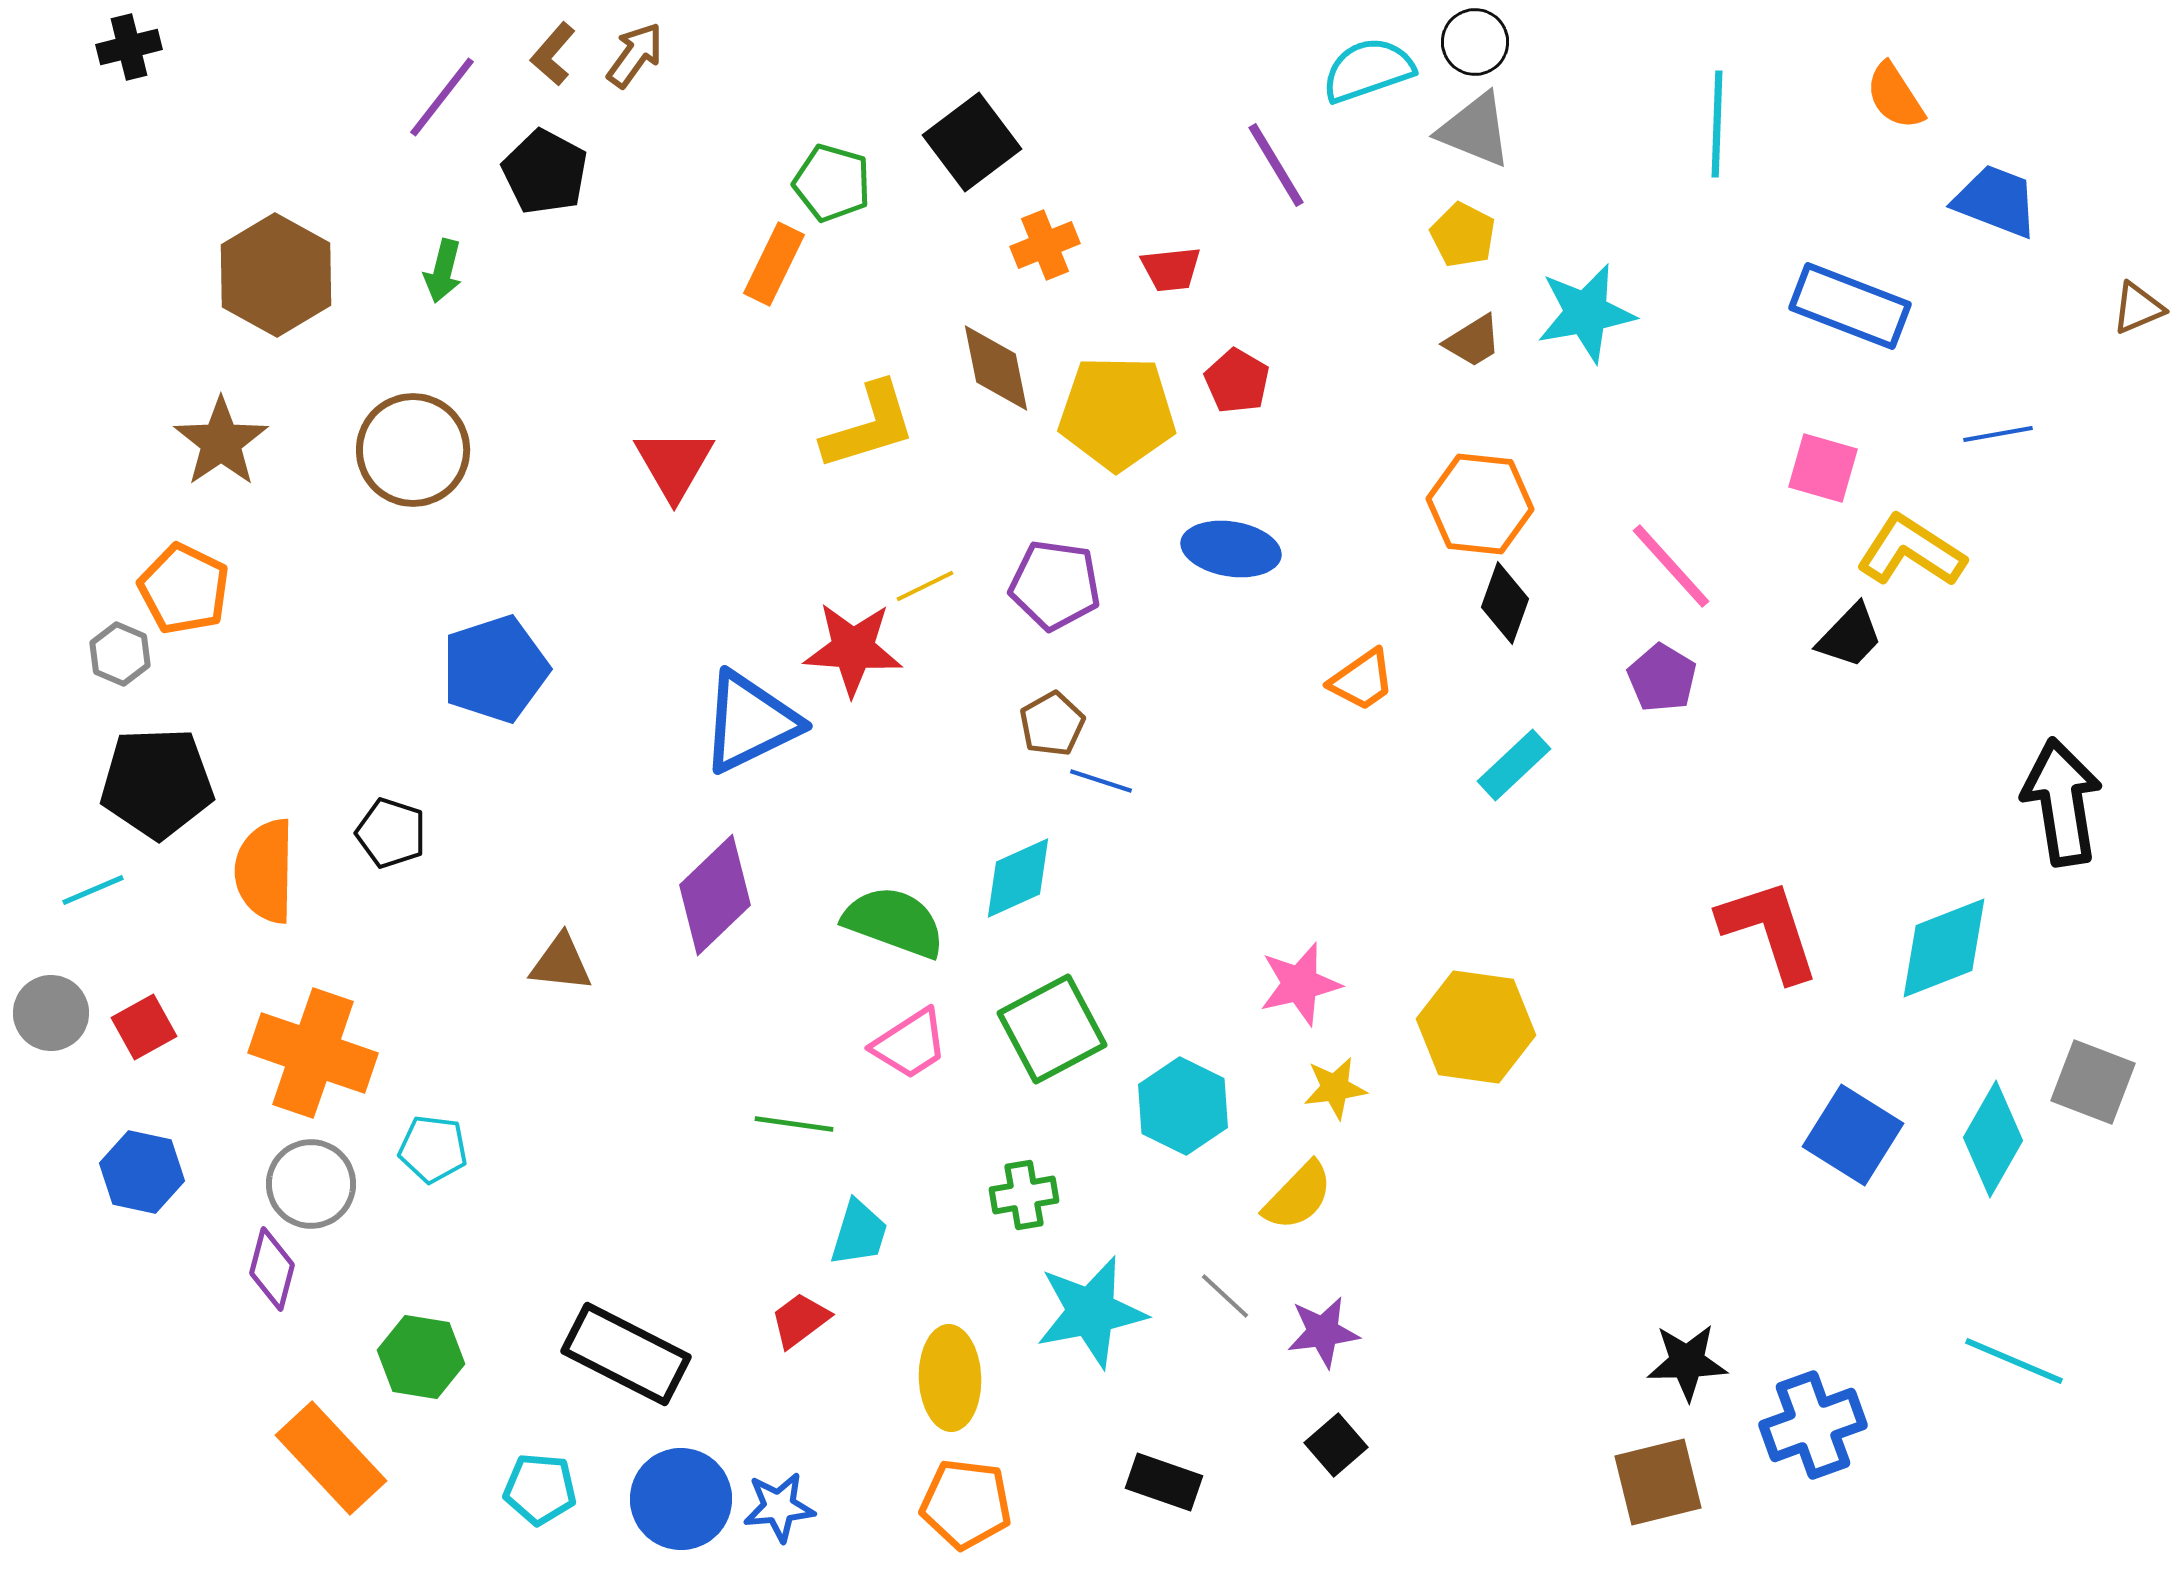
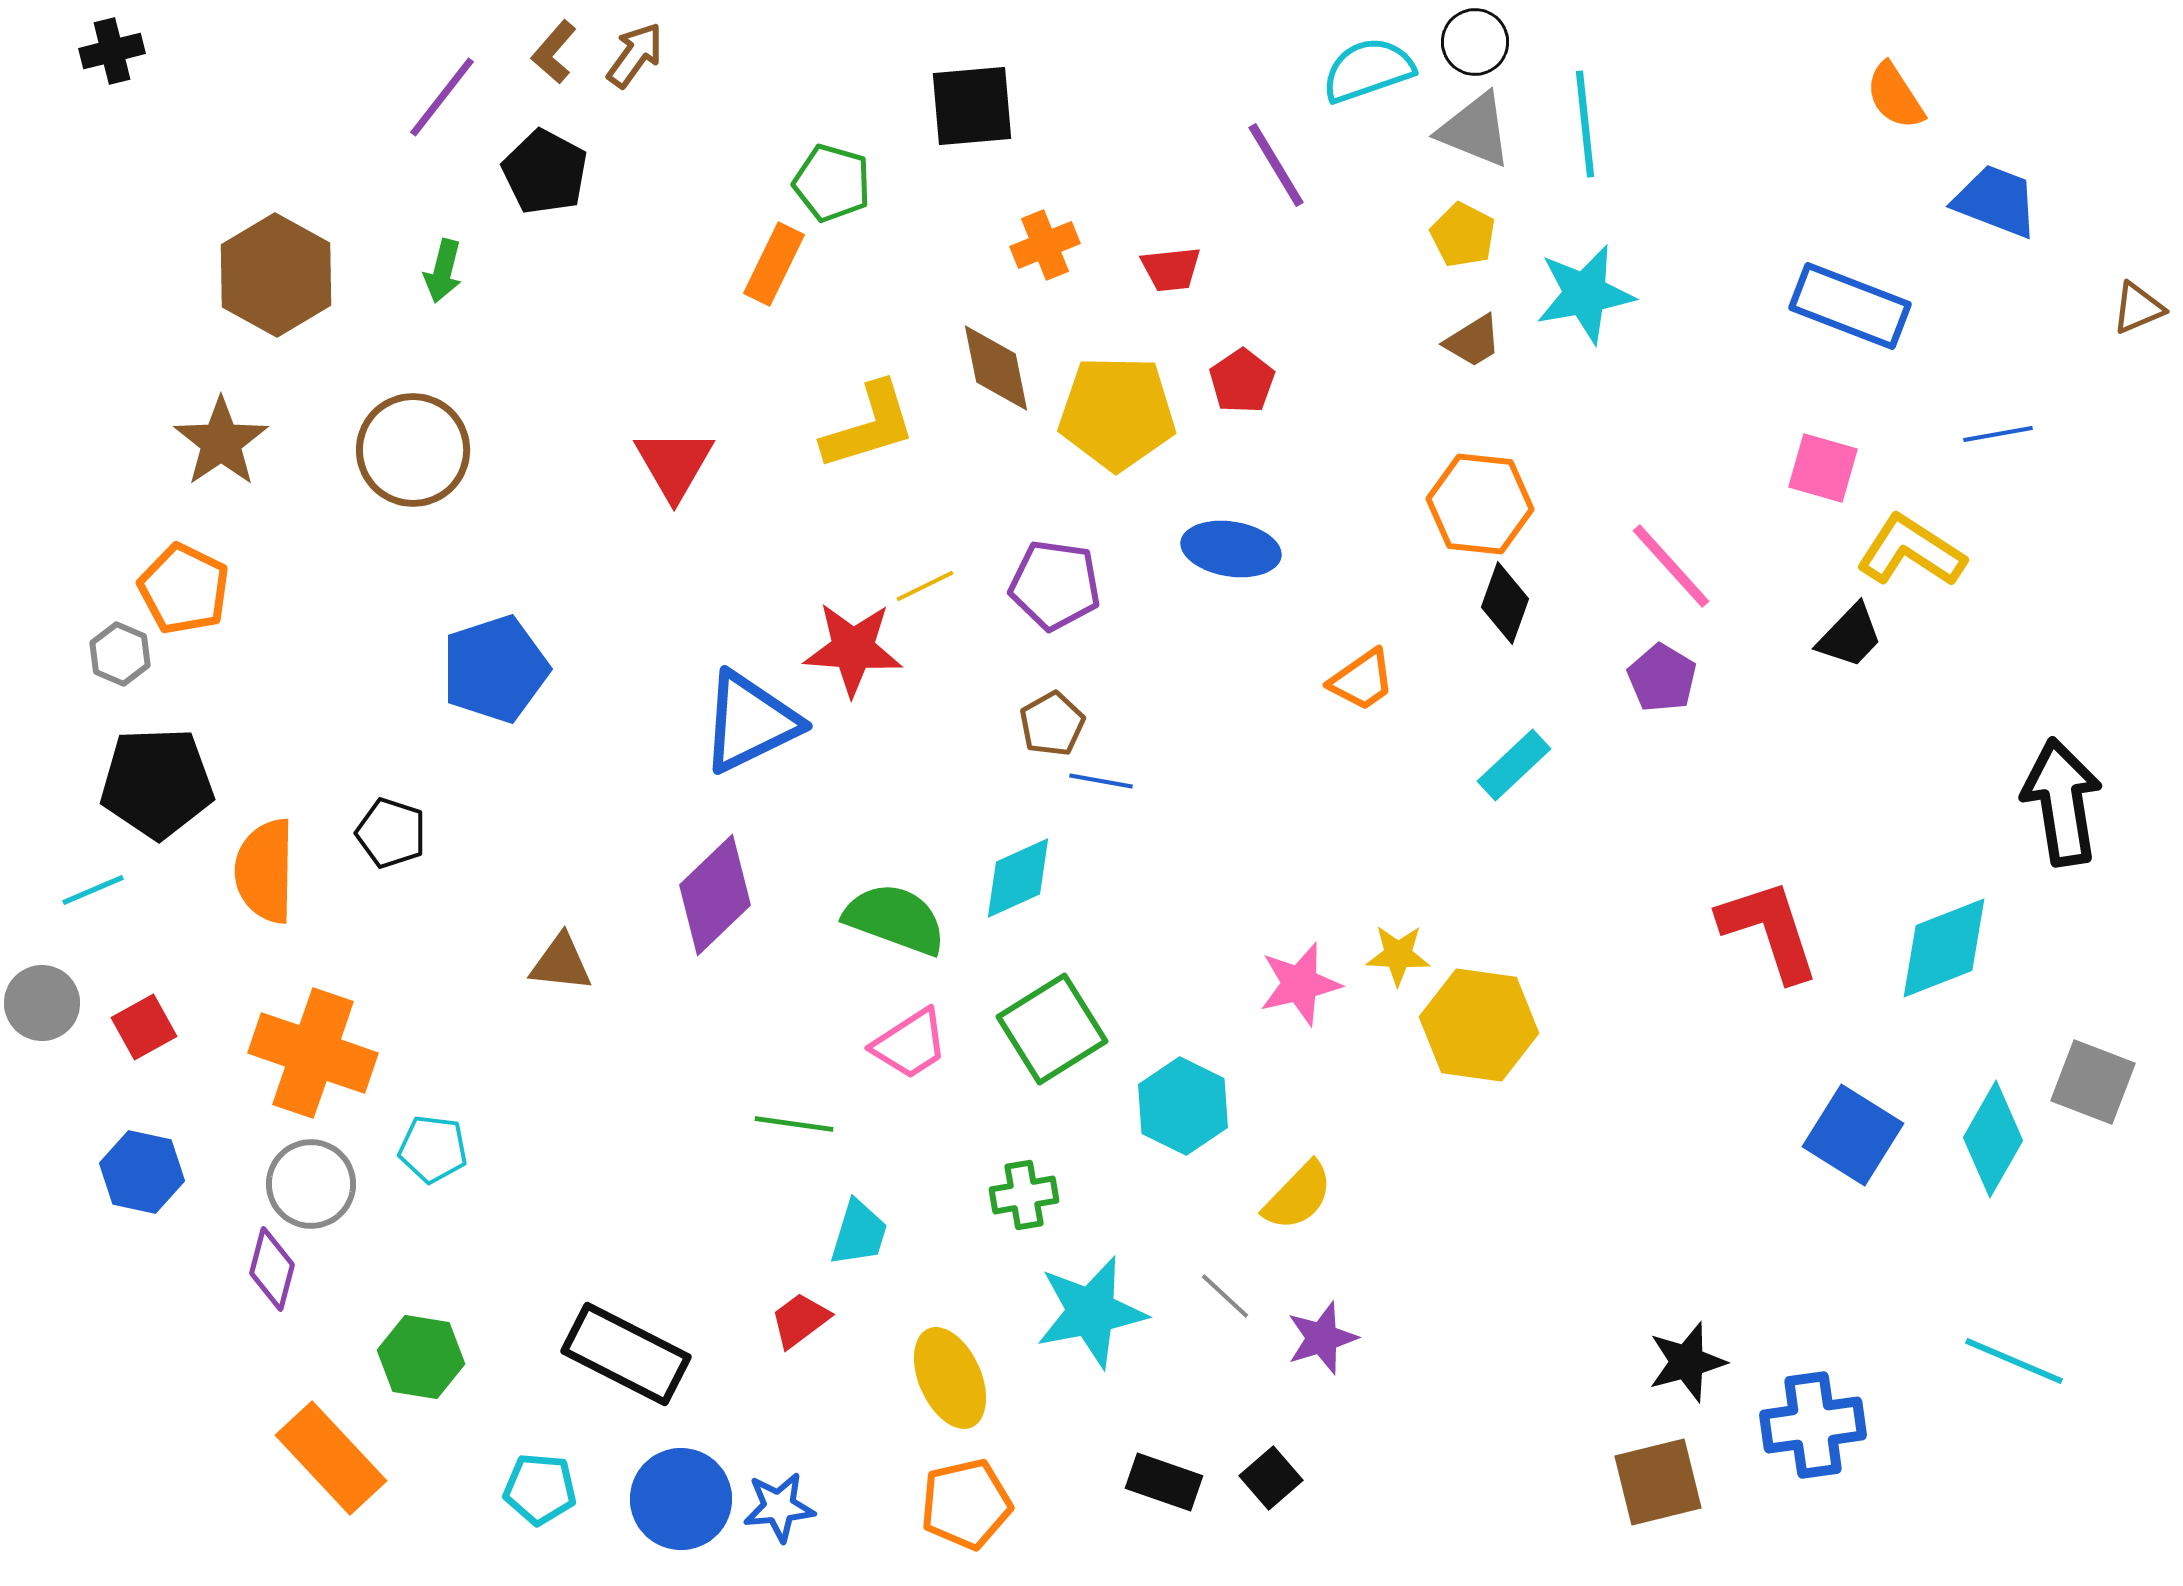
black cross at (129, 47): moved 17 px left, 4 px down
brown L-shape at (553, 54): moved 1 px right, 2 px up
cyan line at (1717, 124): moved 132 px left; rotated 8 degrees counterclockwise
black square at (972, 142): moved 36 px up; rotated 32 degrees clockwise
cyan star at (1586, 313): moved 1 px left, 19 px up
red pentagon at (1237, 381): moved 5 px right; rotated 8 degrees clockwise
blue line at (1101, 781): rotated 8 degrees counterclockwise
green semicircle at (894, 922): moved 1 px right, 3 px up
gray circle at (51, 1013): moved 9 px left, 10 px up
yellow hexagon at (1476, 1027): moved 3 px right, 2 px up
green square at (1052, 1029): rotated 4 degrees counterclockwise
yellow star at (1335, 1088): moved 63 px right, 133 px up; rotated 10 degrees clockwise
purple star at (1323, 1332): moved 1 px left, 6 px down; rotated 10 degrees counterclockwise
black star at (1687, 1362): rotated 14 degrees counterclockwise
yellow ellipse at (950, 1378): rotated 22 degrees counterclockwise
blue cross at (1813, 1425): rotated 12 degrees clockwise
black square at (1336, 1445): moved 65 px left, 33 px down
orange pentagon at (966, 1504): rotated 20 degrees counterclockwise
